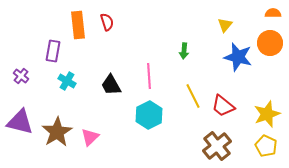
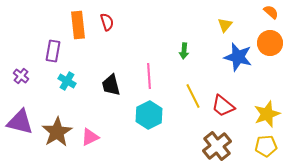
orange semicircle: moved 2 px left, 1 px up; rotated 42 degrees clockwise
black trapezoid: rotated 15 degrees clockwise
pink triangle: rotated 18 degrees clockwise
yellow pentagon: rotated 30 degrees counterclockwise
